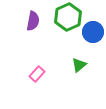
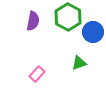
green hexagon: rotated 8 degrees counterclockwise
green triangle: moved 2 px up; rotated 21 degrees clockwise
